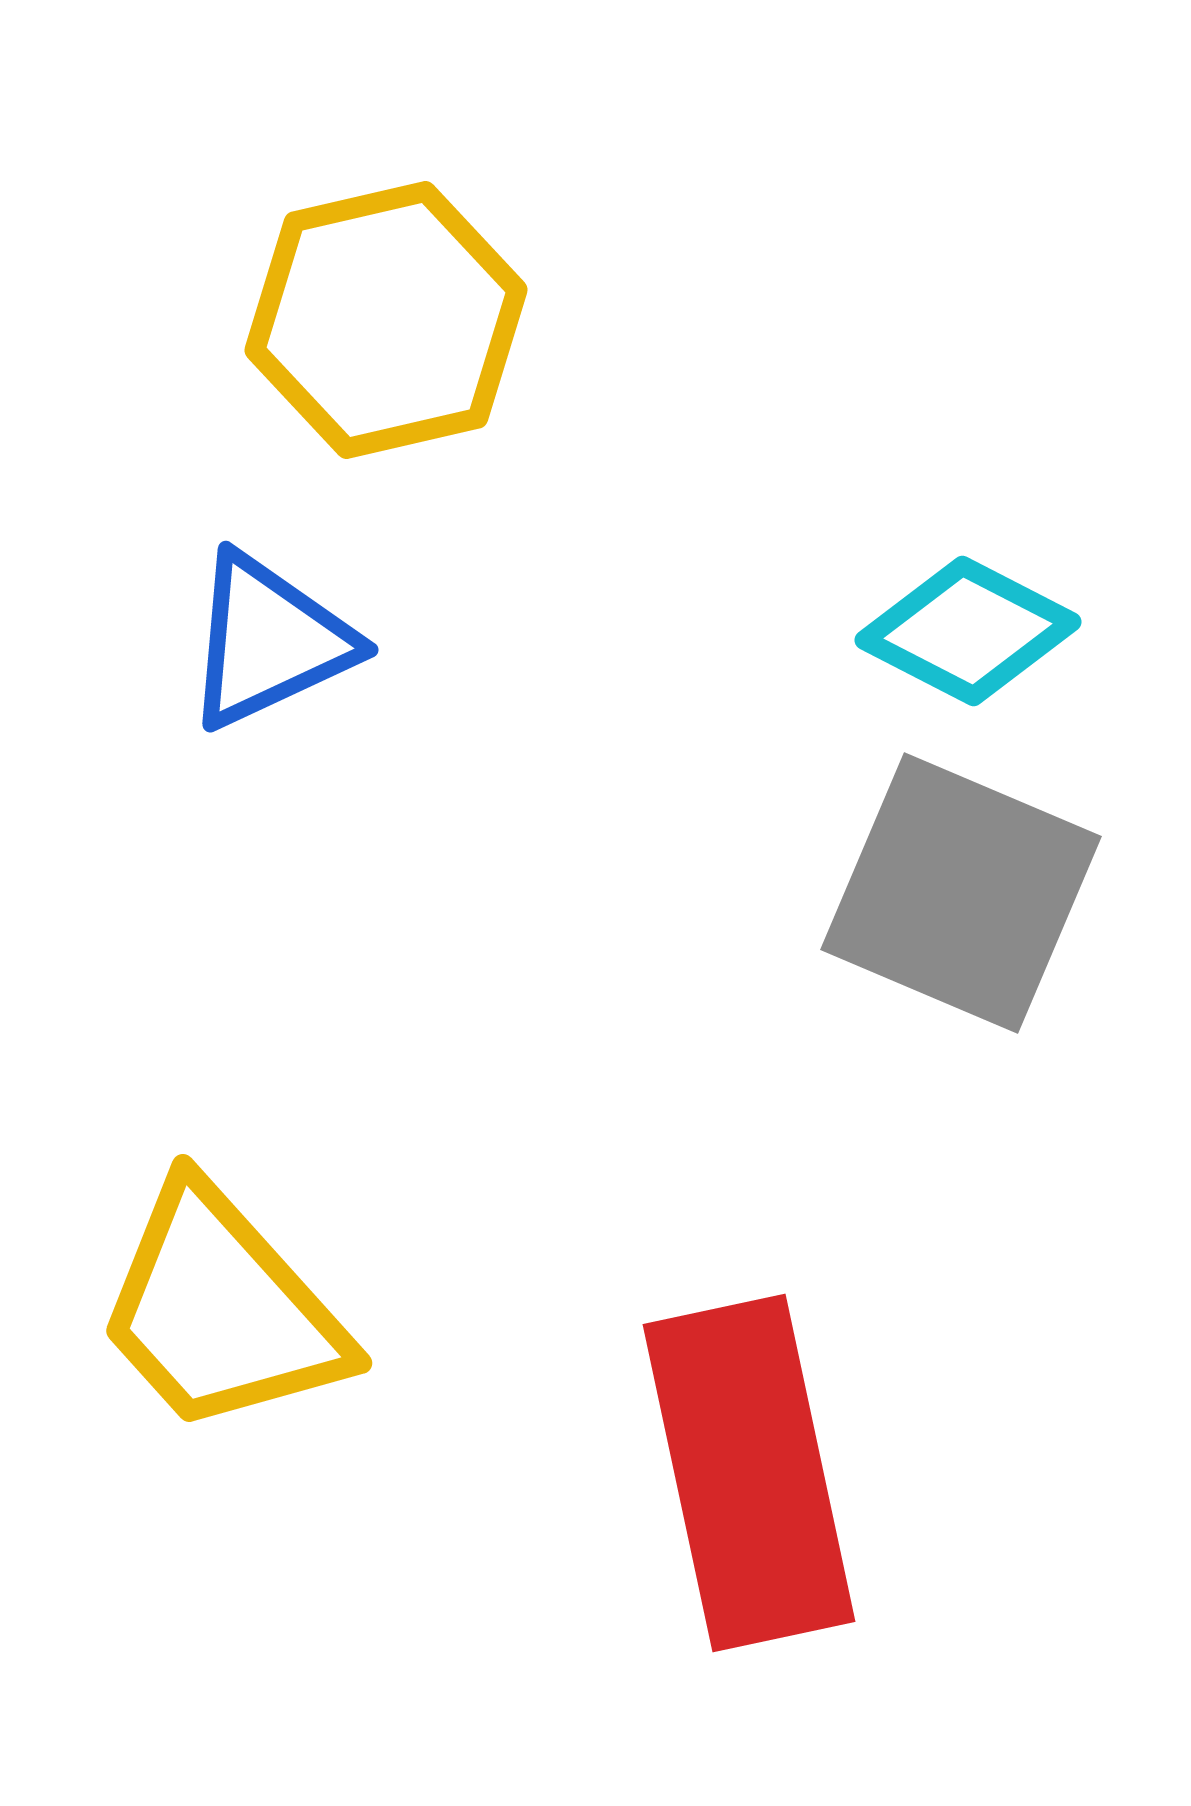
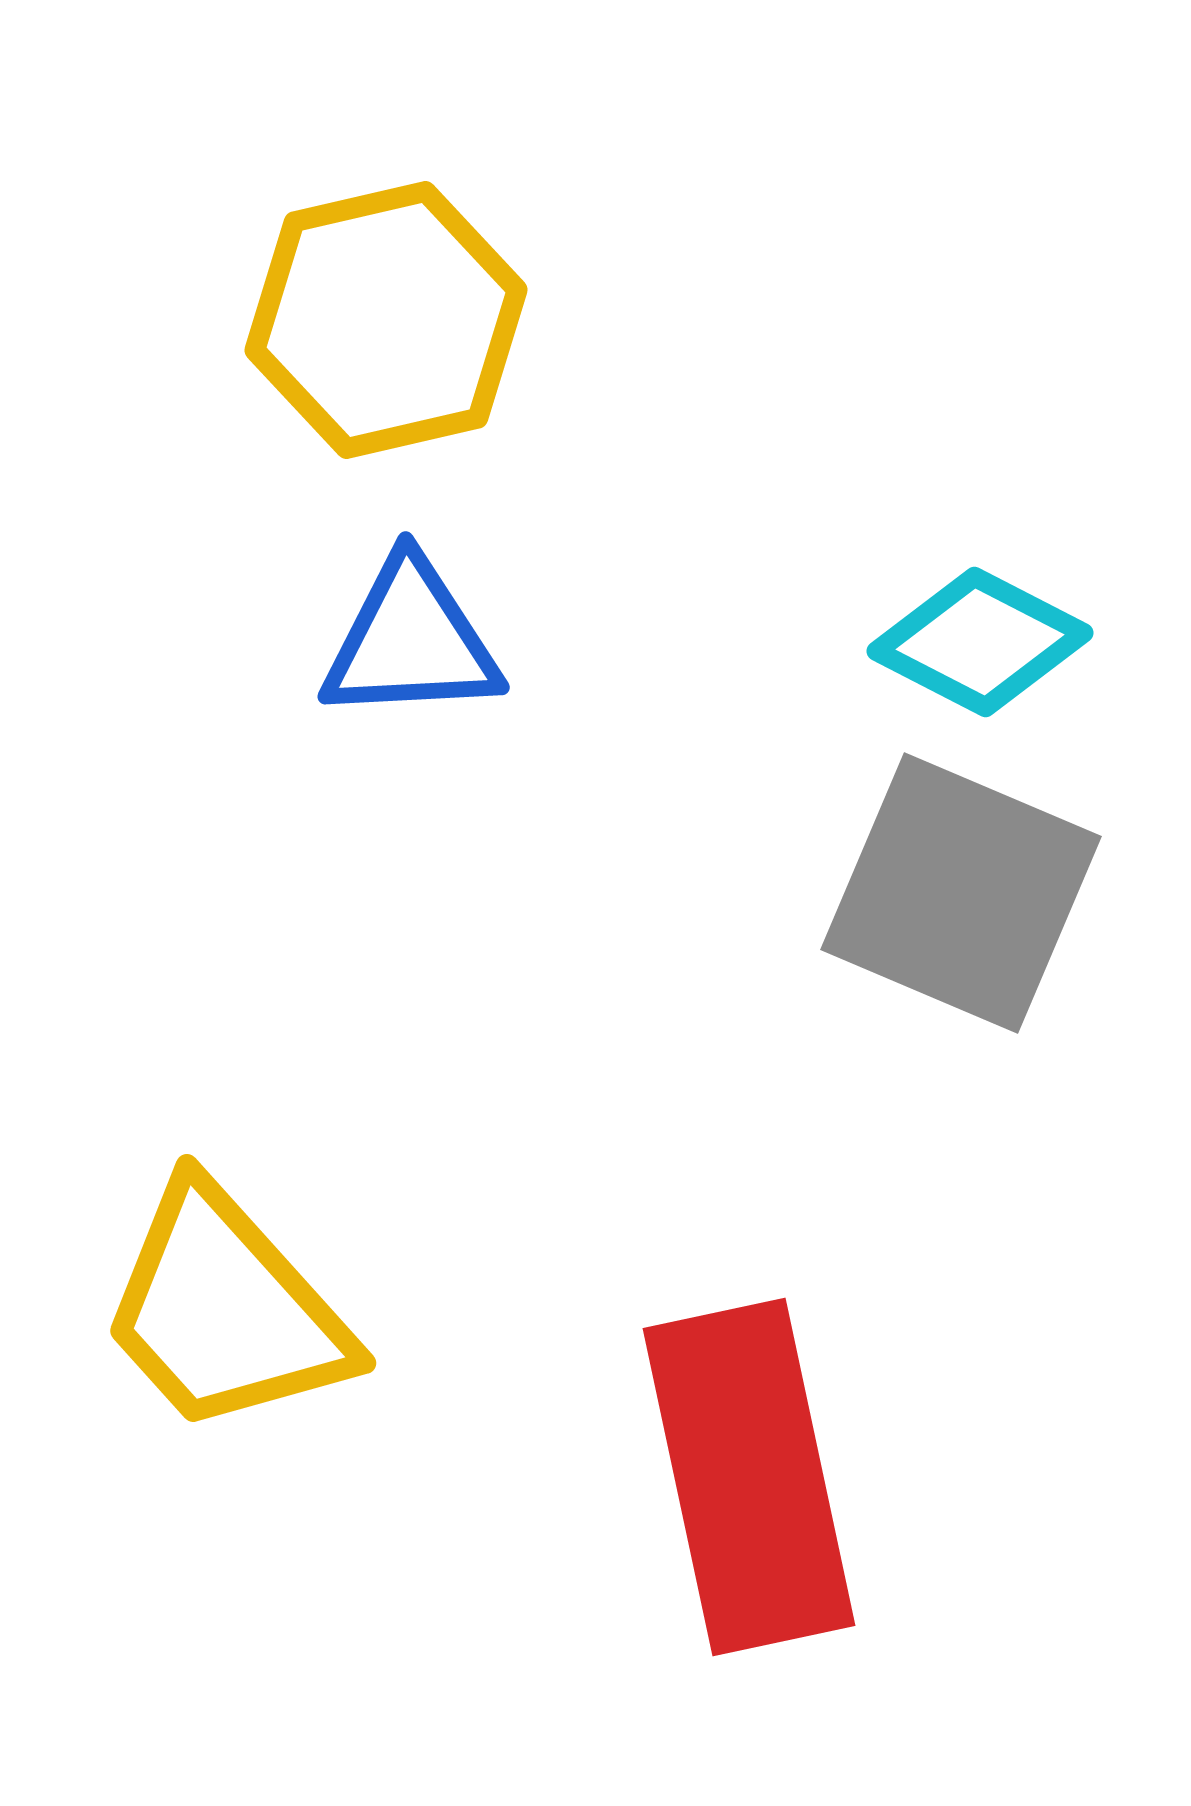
cyan diamond: moved 12 px right, 11 px down
blue triangle: moved 142 px right; rotated 22 degrees clockwise
yellow trapezoid: moved 4 px right
red rectangle: moved 4 px down
